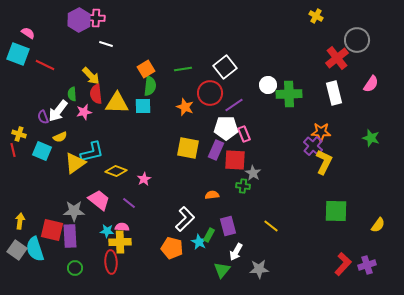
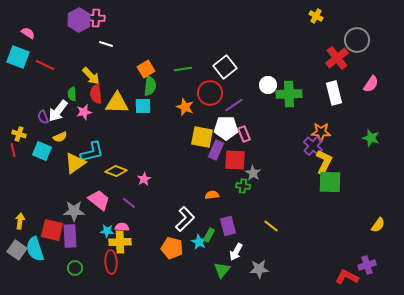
cyan square at (18, 54): moved 3 px down
yellow square at (188, 148): moved 14 px right, 11 px up
green square at (336, 211): moved 6 px left, 29 px up
red L-shape at (343, 264): moved 4 px right, 13 px down; rotated 105 degrees counterclockwise
